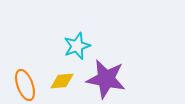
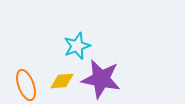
purple star: moved 5 px left
orange ellipse: moved 1 px right
